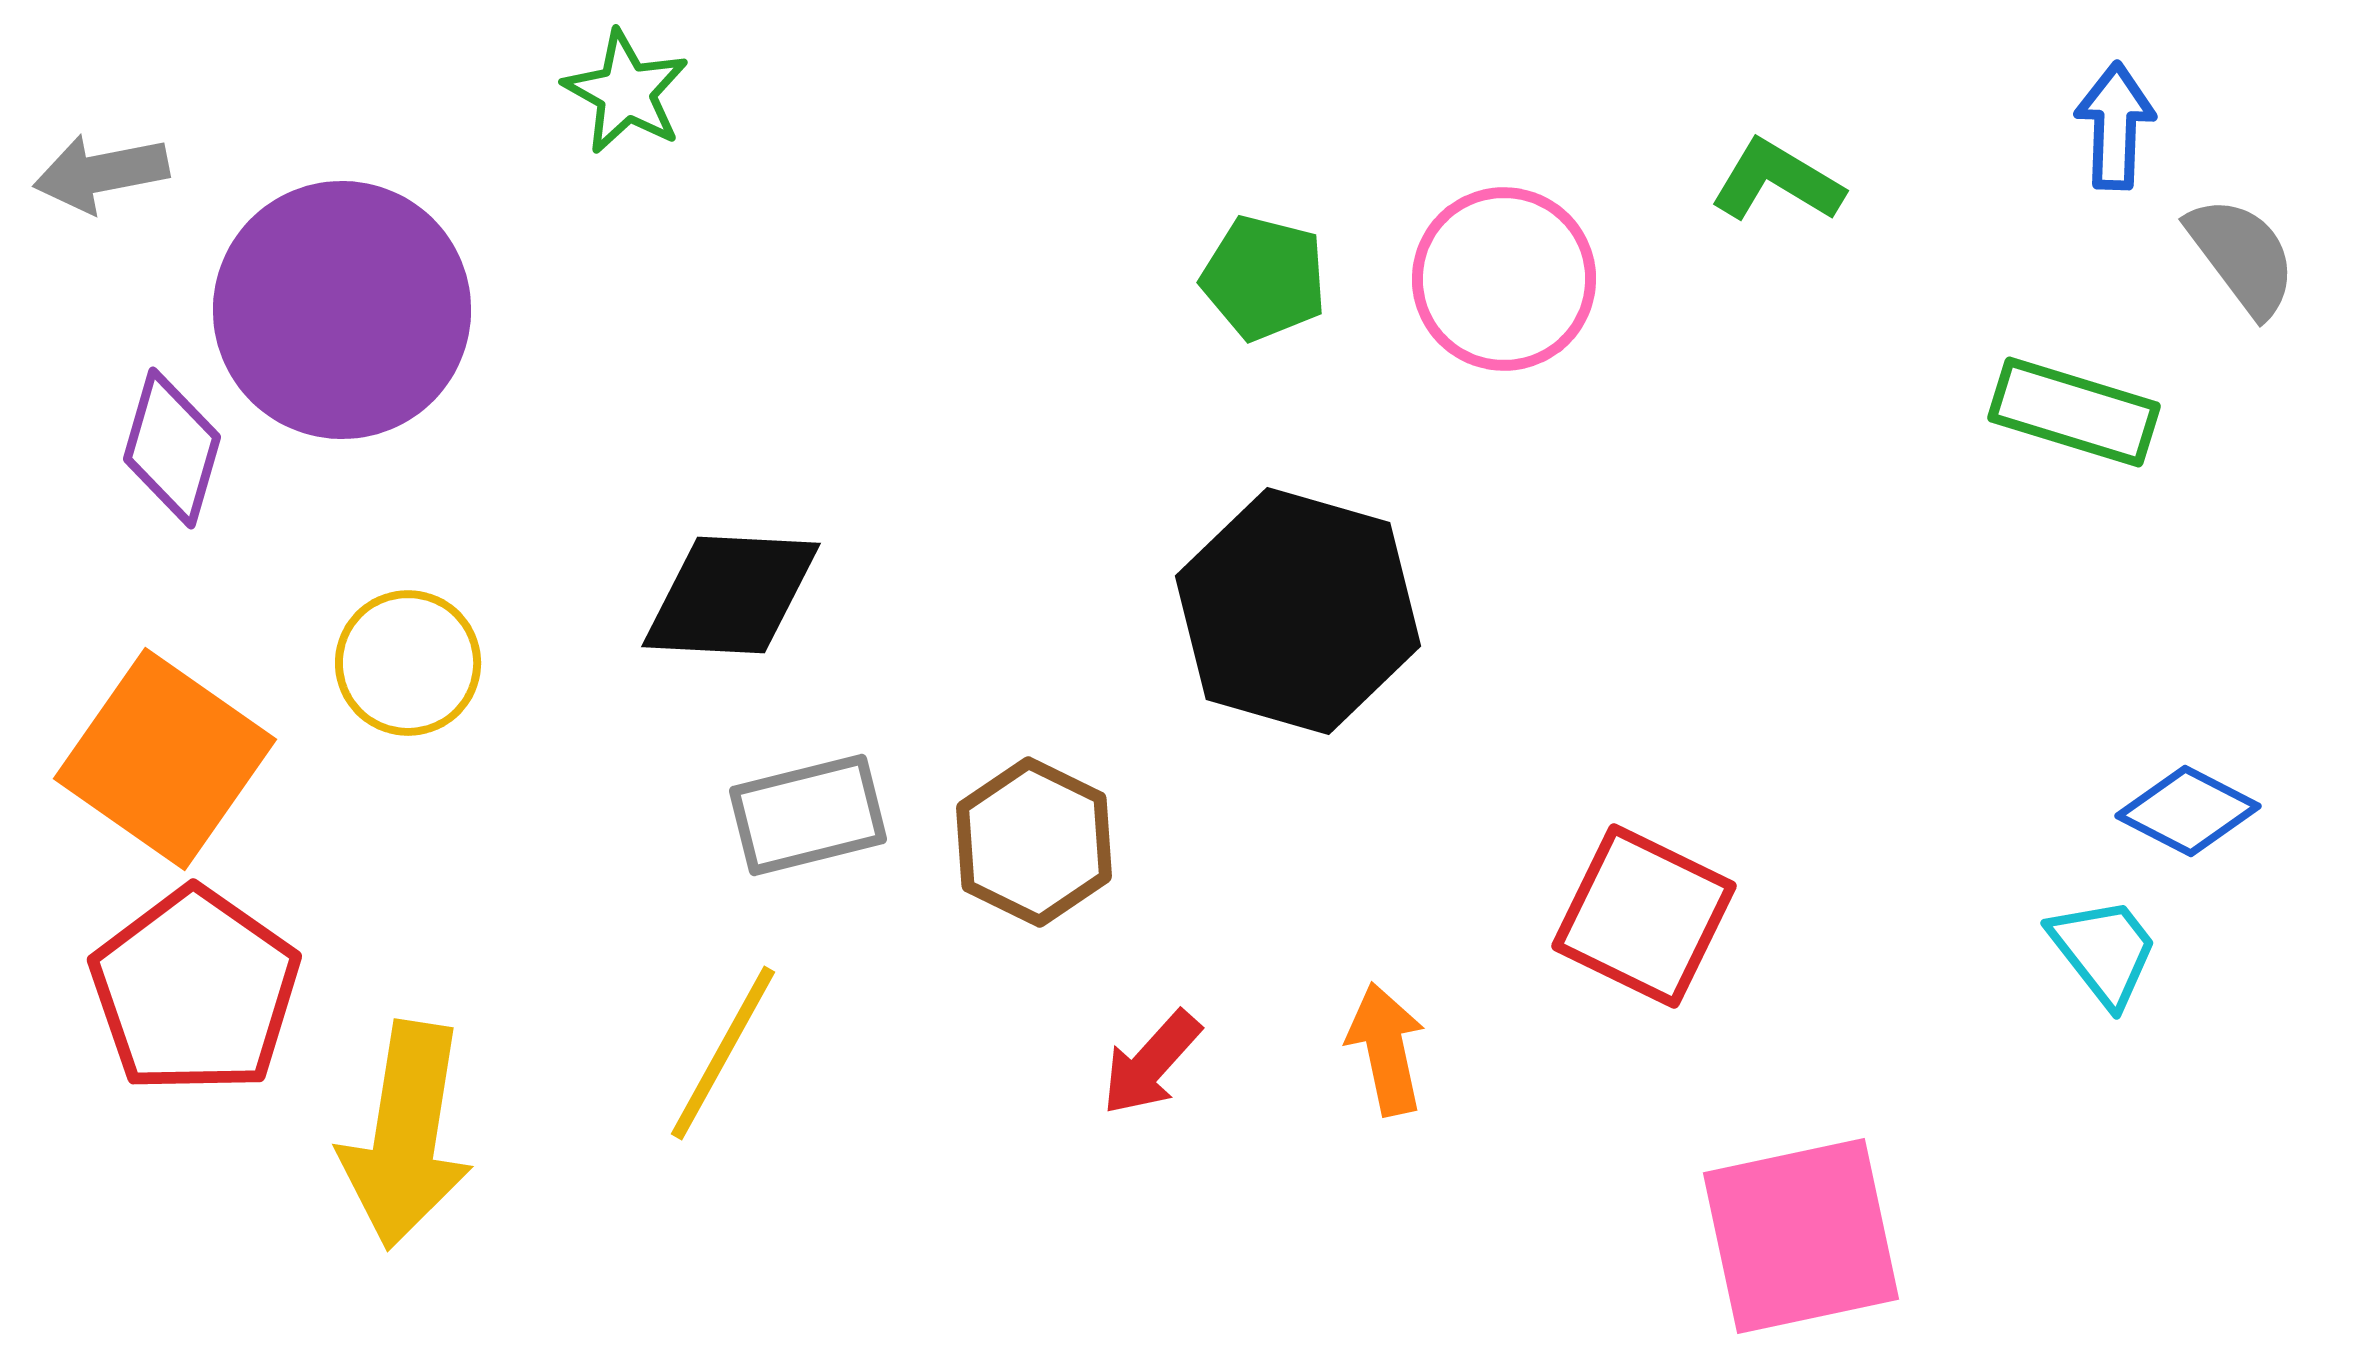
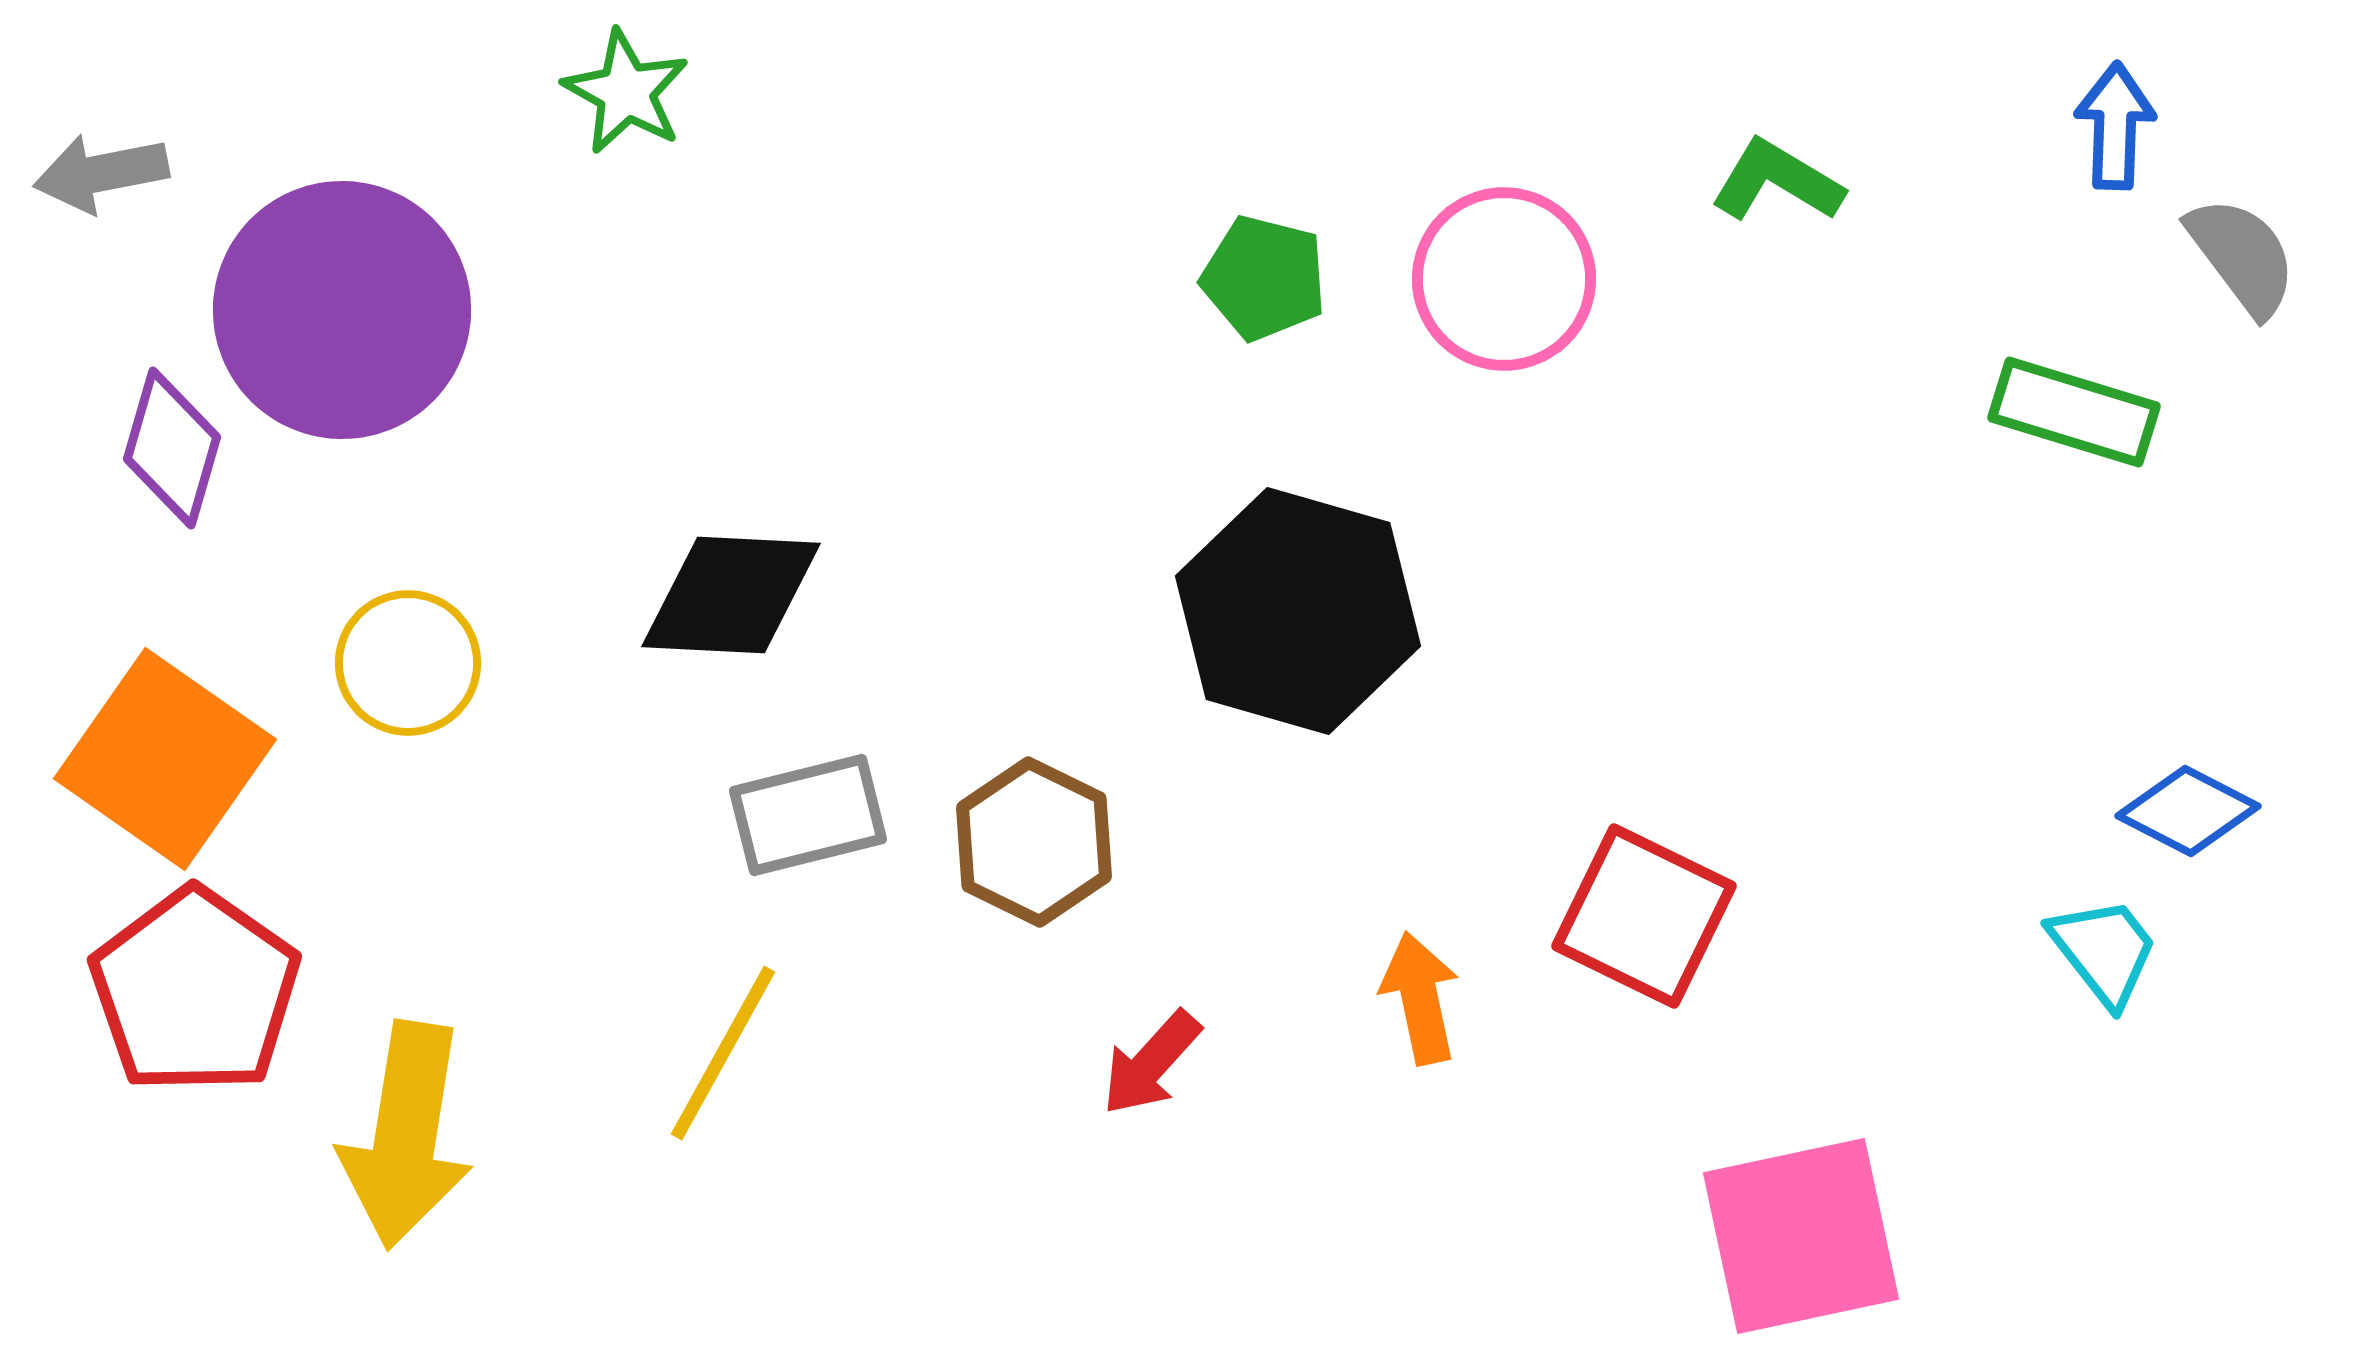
orange arrow: moved 34 px right, 51 px up
